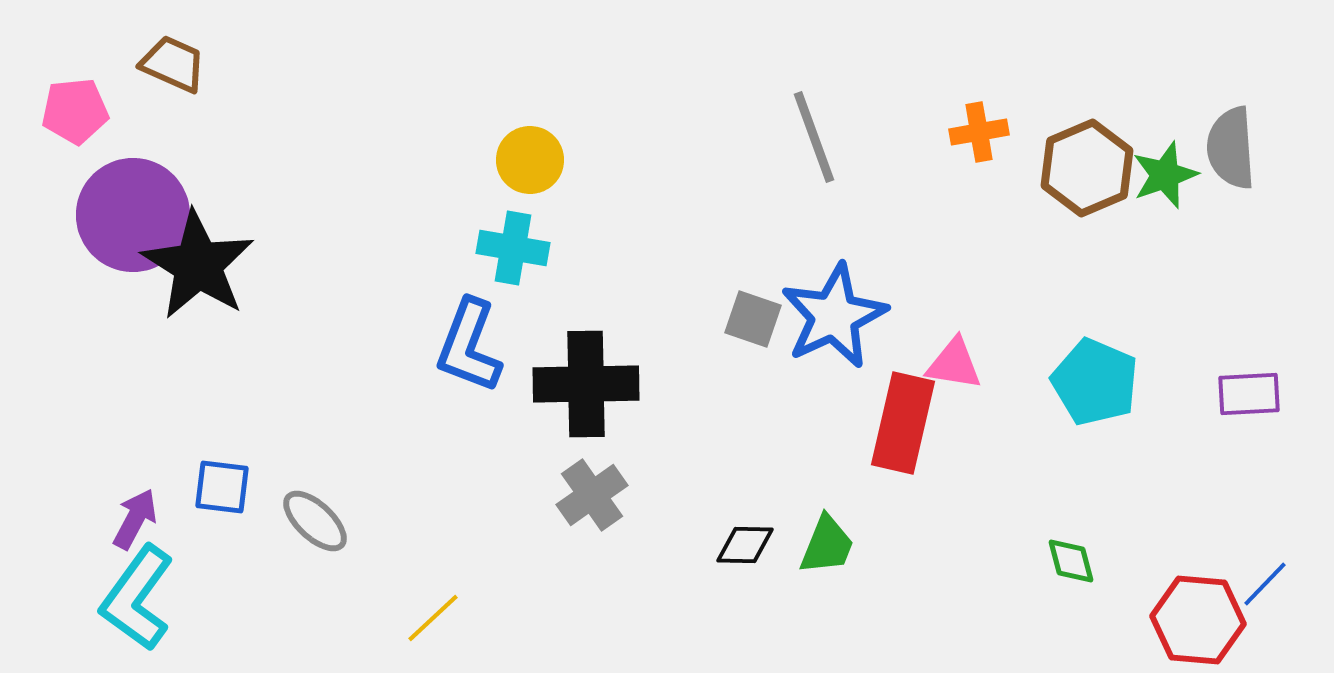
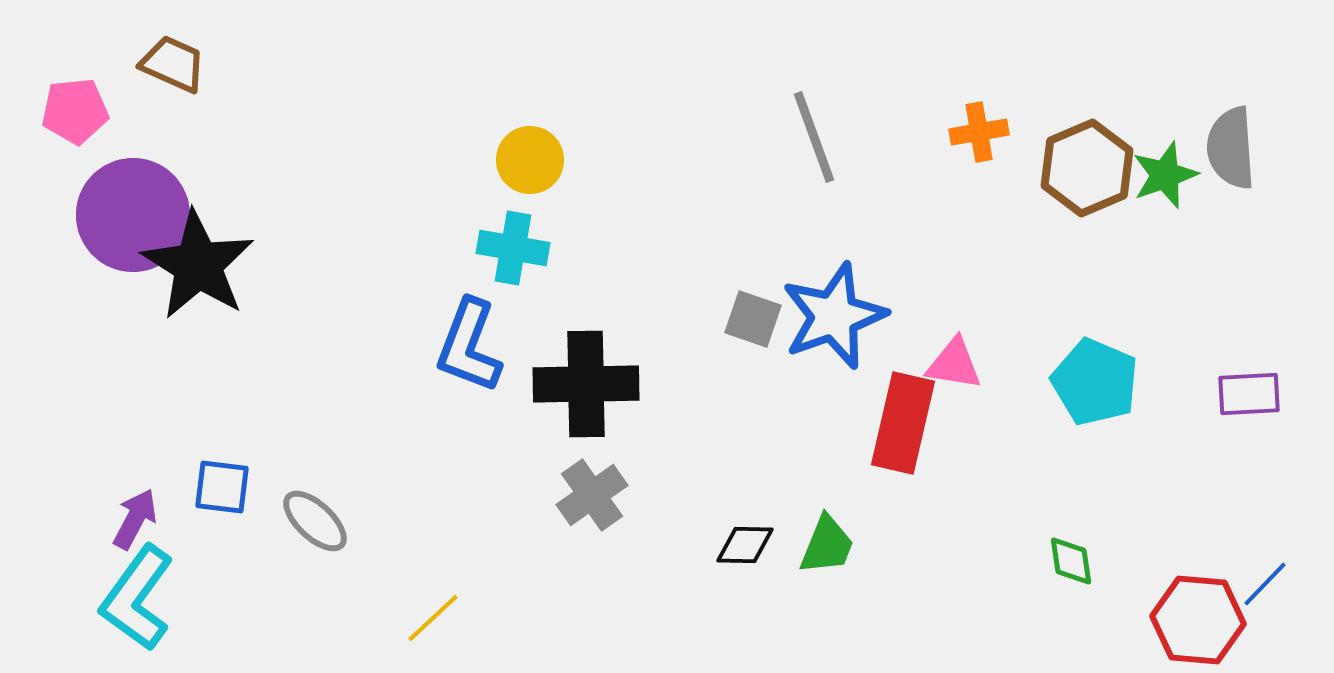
blue star: rotated 5 degrees clockwise
green diamond: rotated 6 degrees clockwise
